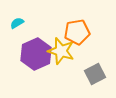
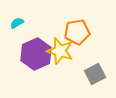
yellow star: moved 1 px left
